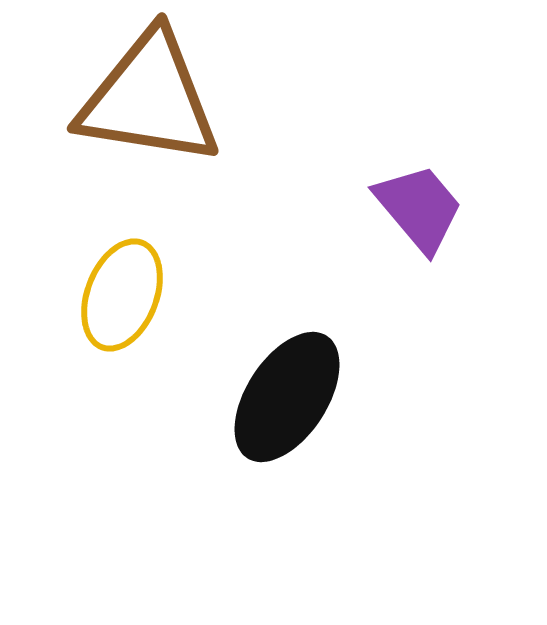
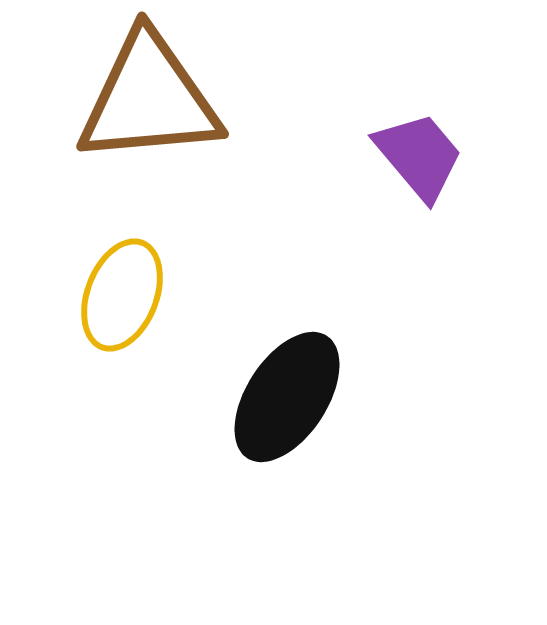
brown triangle: rotated 14 degrees counterclockwise
purple trapezoid: moved 52 px up
